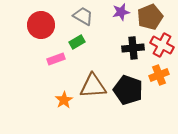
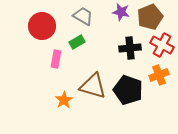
purple star: rotated 24 degrees clockwise
red circle: moved 1 px right, 1 px down
black cross: moved 3 px left
pink rectangle: rotated 60 degrees counterclockwise
brown triangle: rotated 20 degrees clockwise
